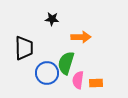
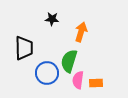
orange arrow: moved 5 px up; rotated 72 degrees counterclockwise
green semicircle: moved 3 px right, 2 px up
